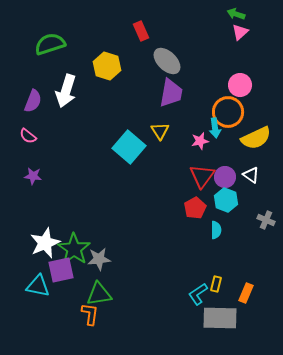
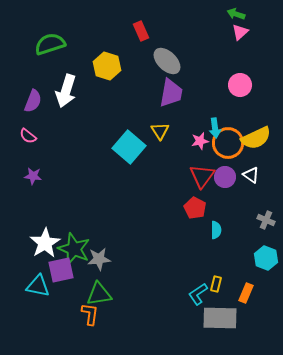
orange circle: moved 31 px down
cyan hexagon: moved 40 px right, 58 px down
red pentagon: rotated 15 degrees counterclockwise
white star: rotated 8 degrees counterclockwise
green star: rotated 12 degrees counterclockwise
